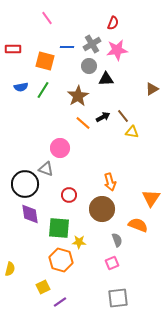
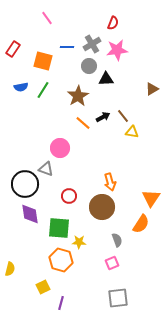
red rectangle: rotated 56 degrees counterclockwise
orange square: moved 2 px left
red circle: moved 1 px down
brown circle: moved 2 px up
orange semicircle: moved 3 px right, 1 px up; rotated 102 degrees clockwise
purple line: moved 1 px right, 1 px down; rotated 40 degrees counterclockwise
